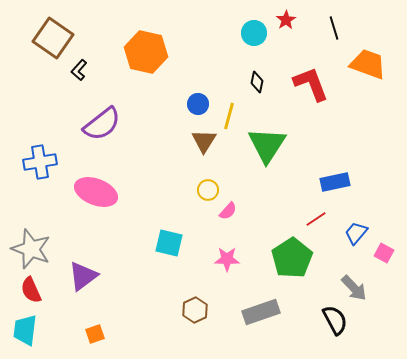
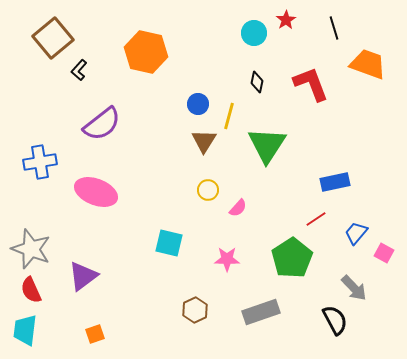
brown square: rotated 15 degrees clockwise
pink semicircle: moved 10 px right, 3 px up
